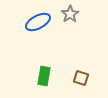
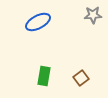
gray star: moved 23 px right, 1 px down; rotated 30 degrees clockwise
brown square: rotated 35 degrees clockwise
